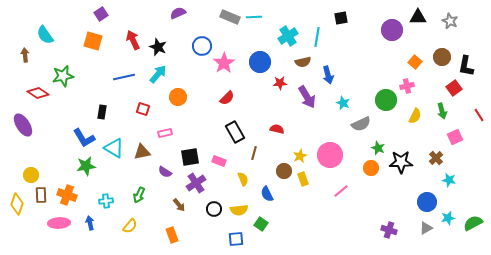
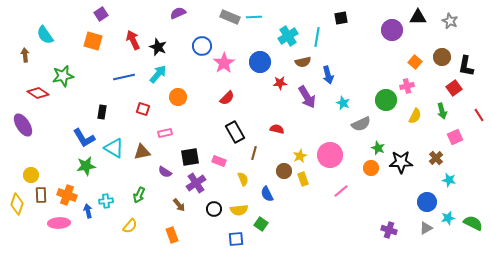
blue arrow at (90, 223): moved 2 px left, 12 px up
green semicircle at (473, 223): rotated 54 degrees clockwise
